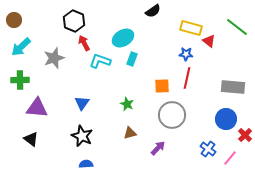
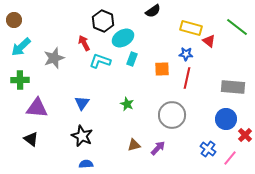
black hexagon: moved 29 px right
orange square: moved 17 px up
brown triangle: moved 4 px right, 12 px down
